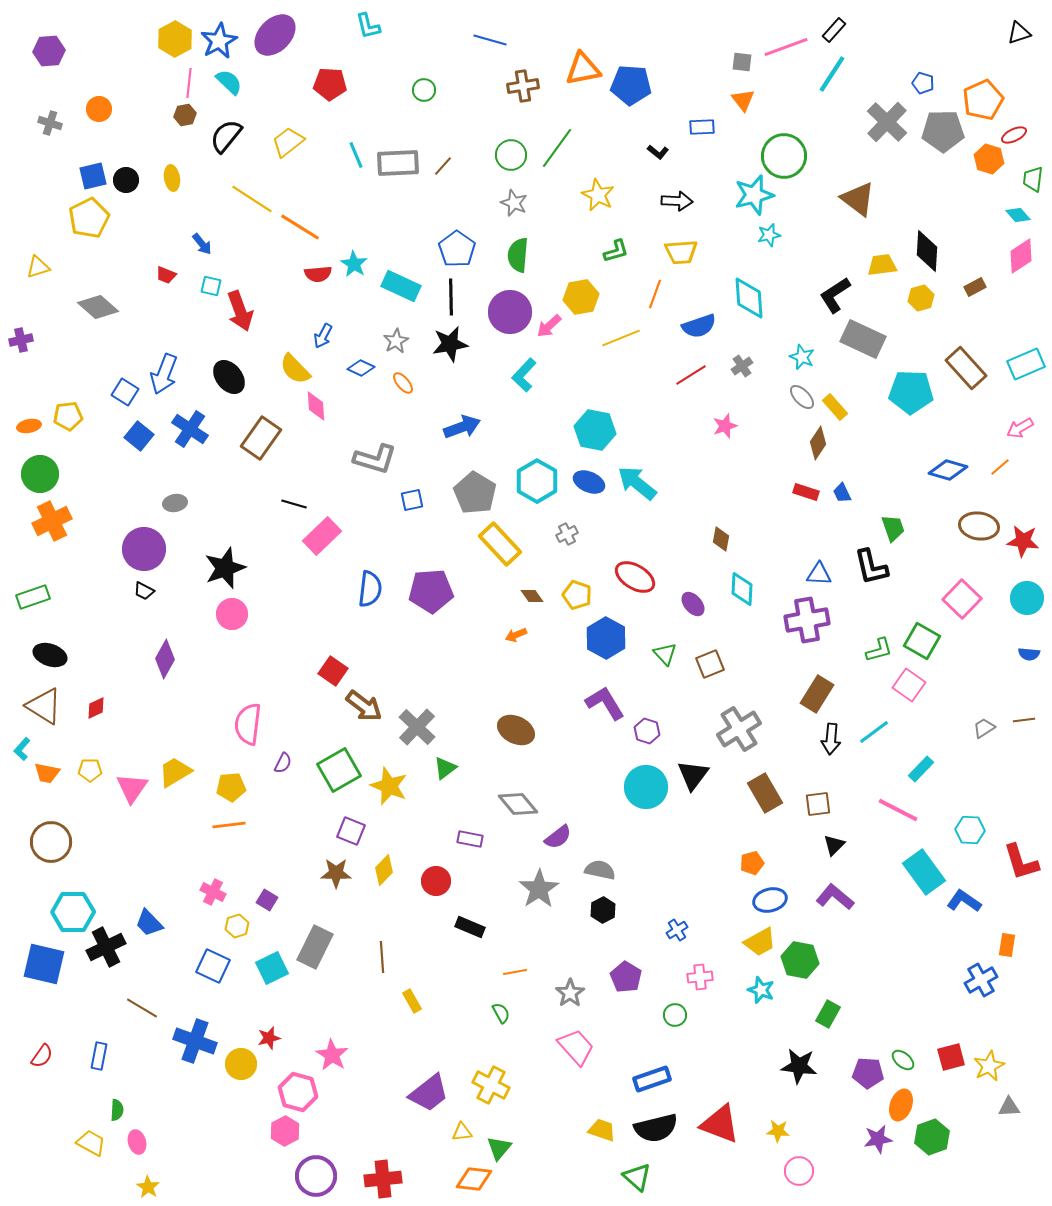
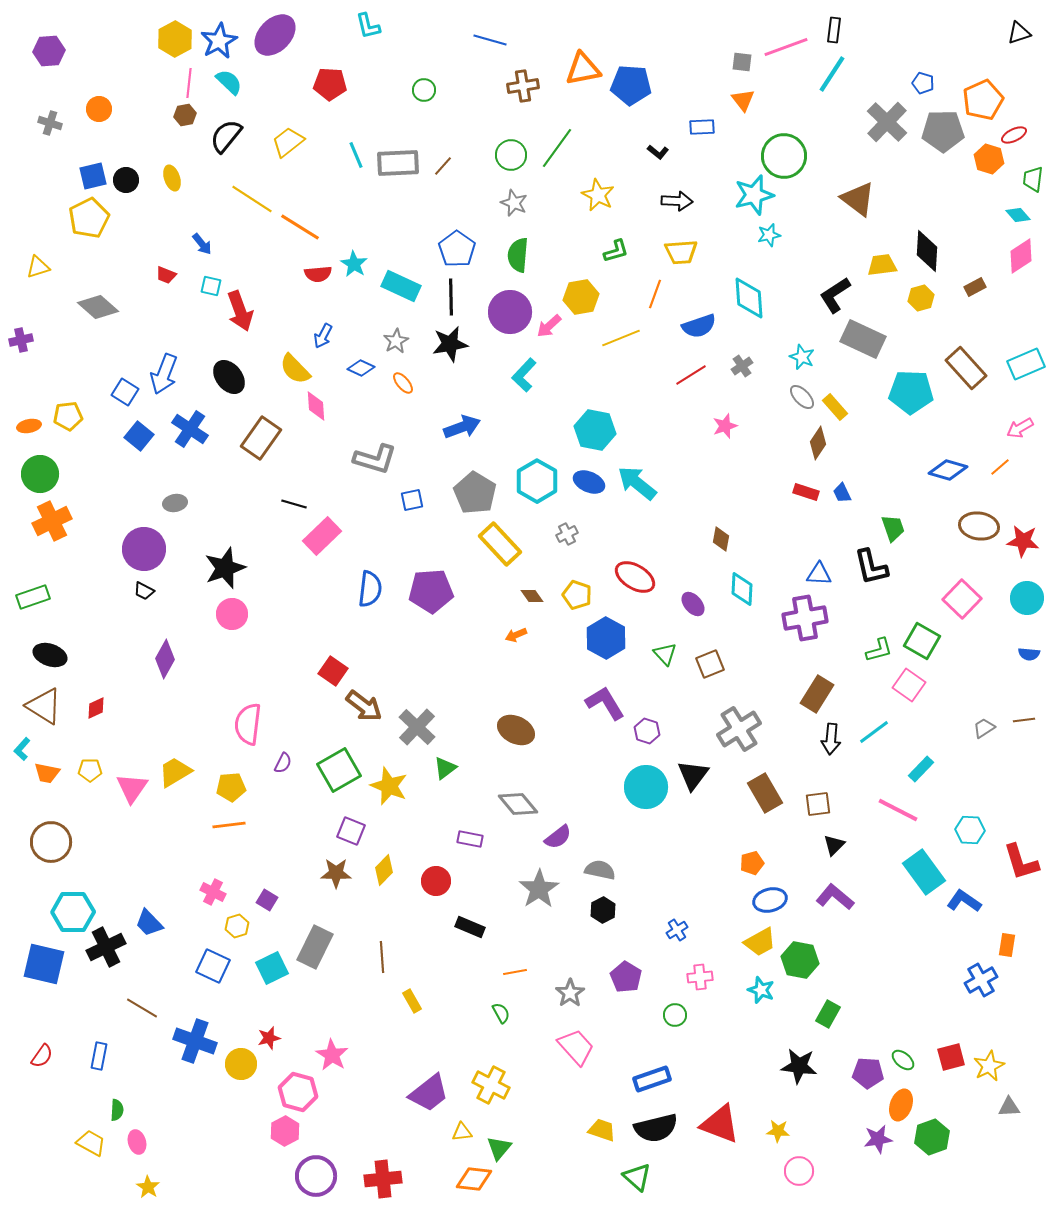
black rectangle at (834, 30): rotated 35 degrees counterclockwise
yellow ellipse at (172, 178): rotated 10 degrees counterclockwise
purple cross at (807, 620): moved 2 px left, 2 px up
